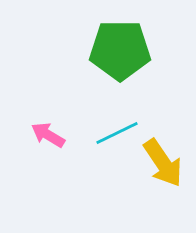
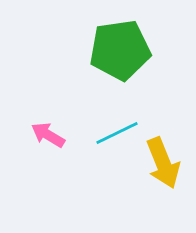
green pentagon: rotated 8 degrees counterclockwise
yellow arrow: rotated 12 degrees clockwise
